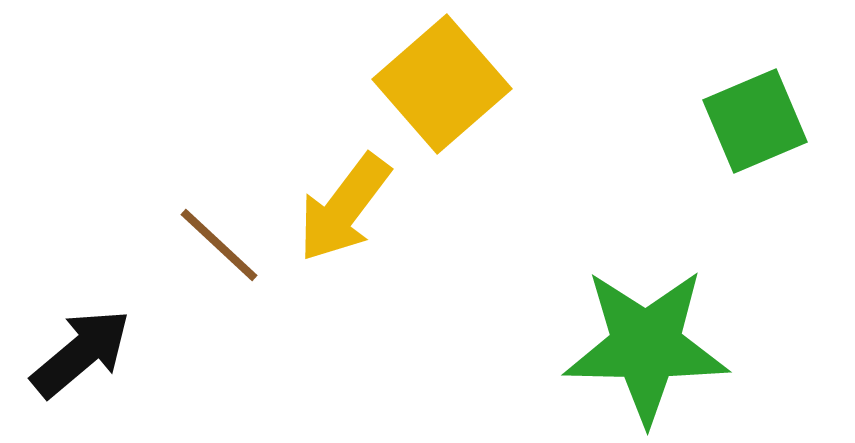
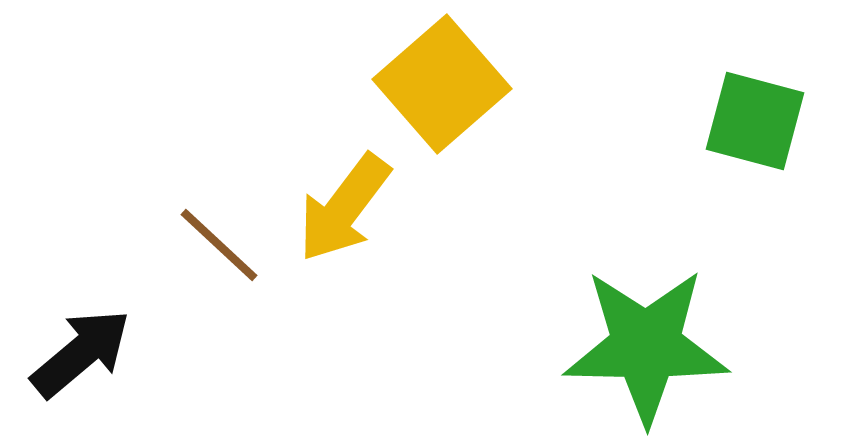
green square: rotated 38 degrees clockwise
